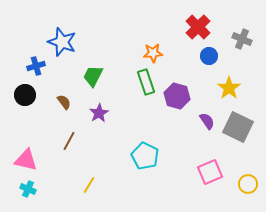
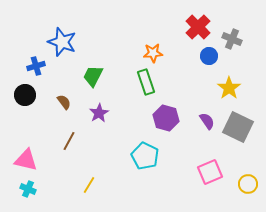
gray cross: moved 10 px left
purple hexagon: moved 11 px left, 22 px down
